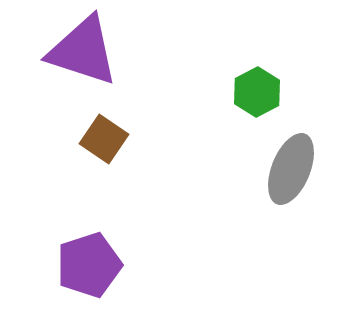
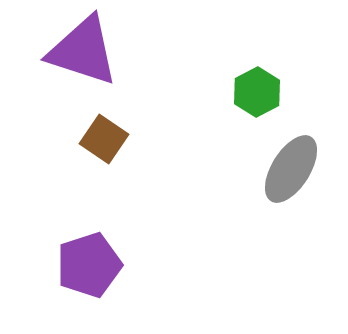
gray ellipse: rotated 10 degrees clockwise
